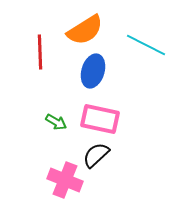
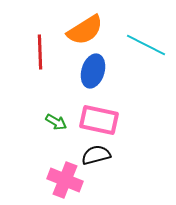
pink rectangle: moved 1 px left, 1 px down
black semicircle: rotated 28 degrees clockwise
